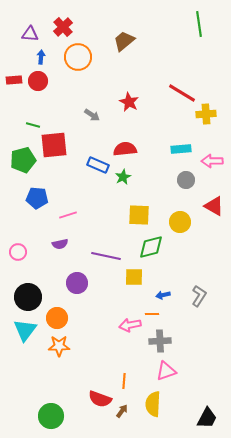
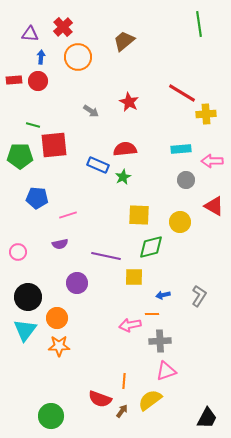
gray arrow at (92, 115): moved 1 px left, 4 px up
green pentagon at (23, 160): moved 3 px left, 4 px up; rotated 15 degrees clockwise
yellow semicircle at (153, 404): moved 3 px left, 4 px up; rotated 50 degrees clockwise
